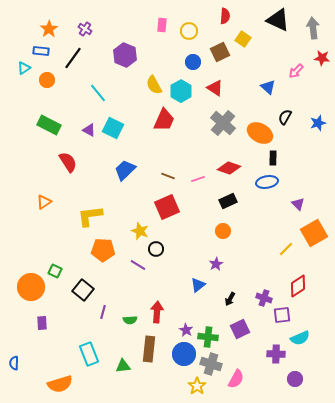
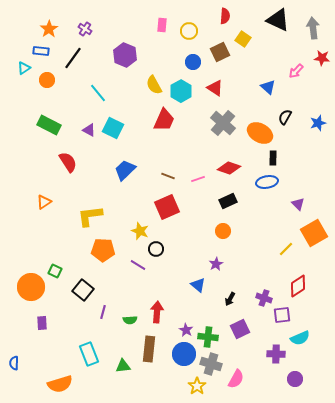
blue triangle at (198, 285): rotated 42 degrees counterclockwise
